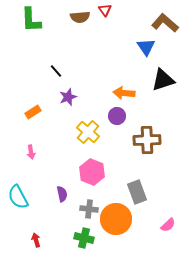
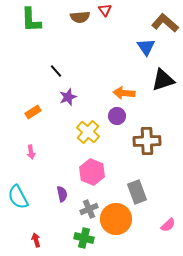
brown cross: moved 1 px down
gray cross: rotated 30 degrees counterclockwise
